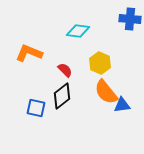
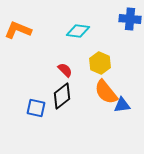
orange L-shape: moved 11 px left, 23 px up
